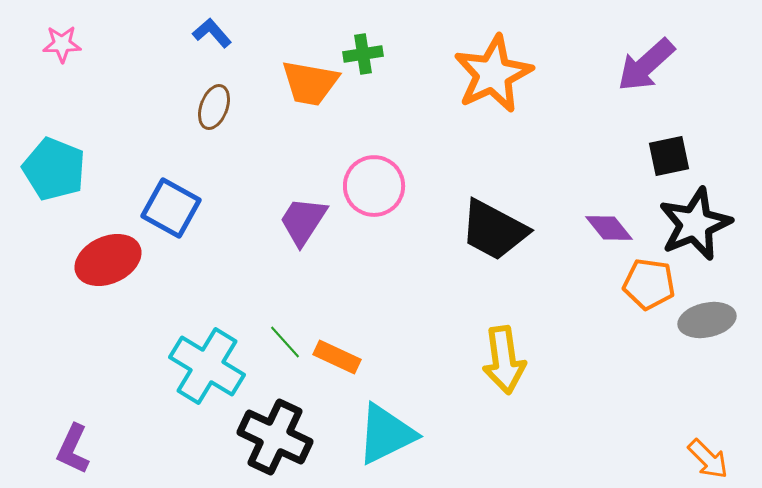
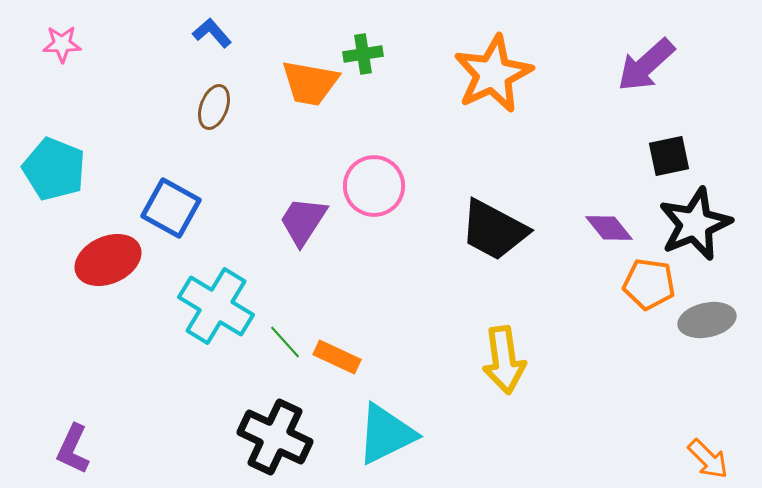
cyan cross: moved 9 px right, 60 px up
